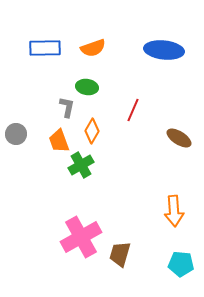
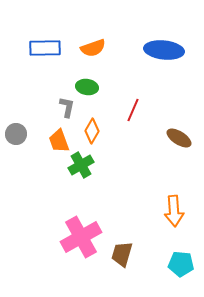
brown trapezoid: moved 2 px right
